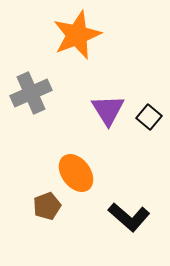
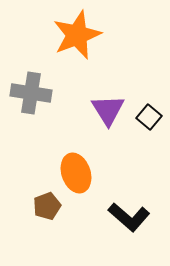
gray cross: rotated 33 degrees clockwise
orange ellipse: rotated 18 degrees clockwise
